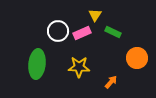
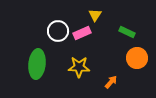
green rectangle: moved 14 px right
